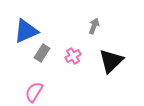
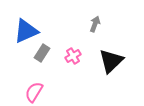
gray arrow: moved 1 px right, 2 px up
